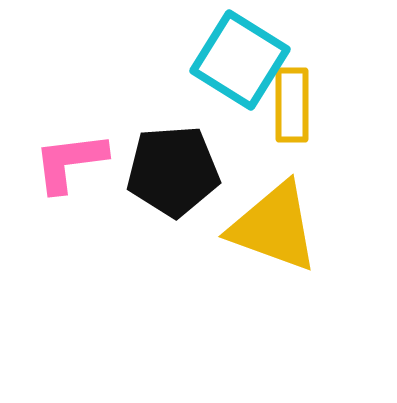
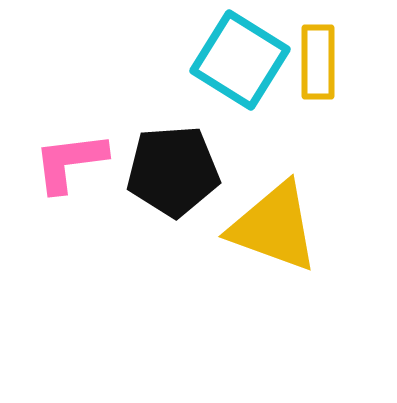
yellow rectangle: moved 26 px right, 43 px up
